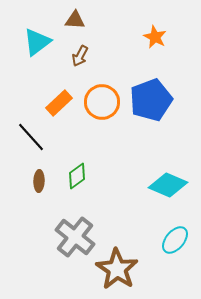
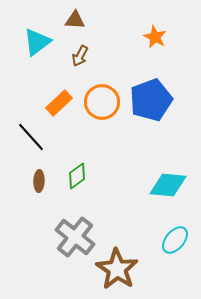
cyan diamond: rotated 18 degrees counterclockwise
